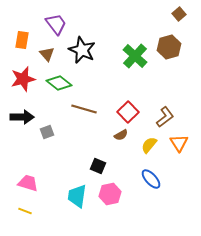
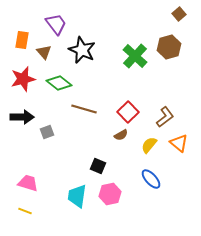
brown triangle: moved 3 px left, 2 px up
orange triangle: rotated 18 degrees counterclockwise
